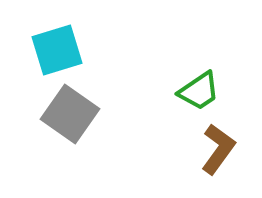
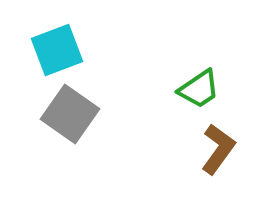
cyan square: rotated 4 degrees counterclockwise
green trapezoid: moved 2 px up
